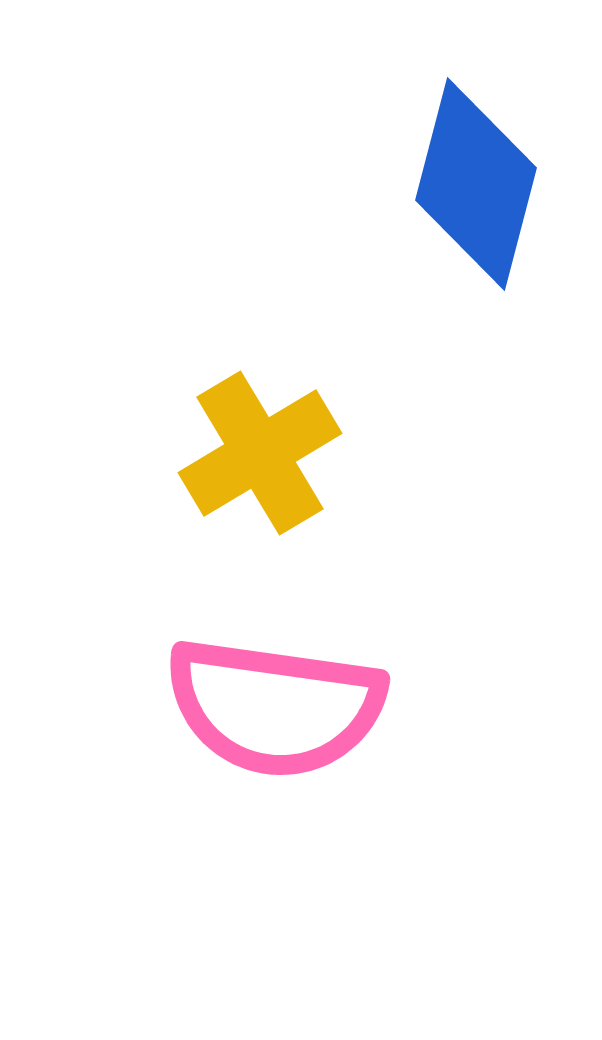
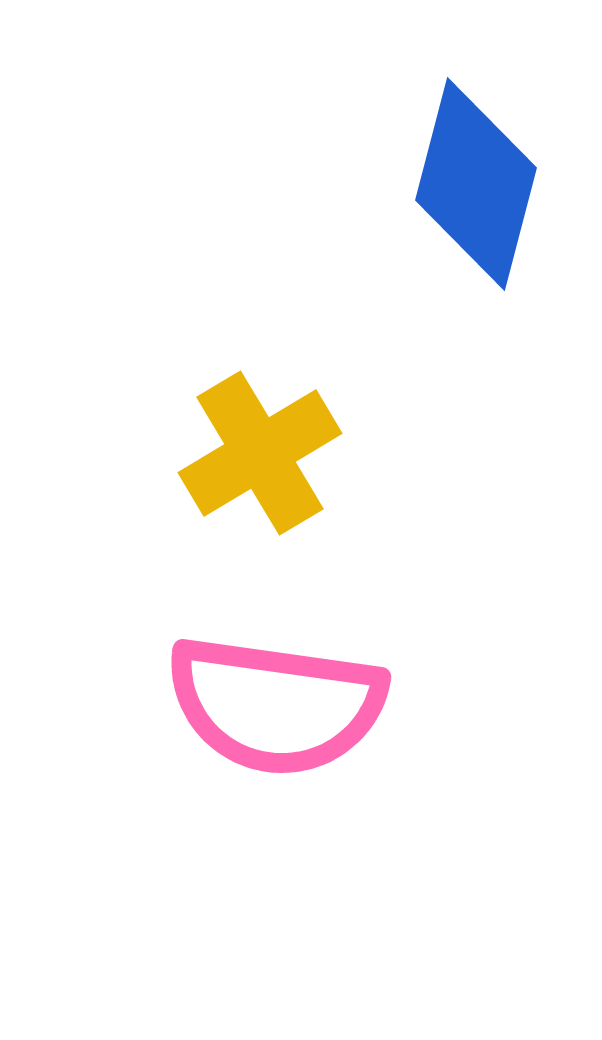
pink semicircle: moved 1 px right, 2 px up
